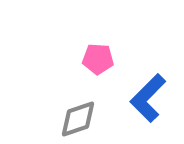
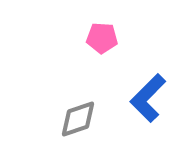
pink pentagon: moved 4 px right, 21 px up
